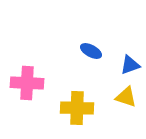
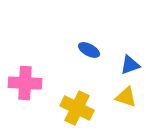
blue ellipse: moved 2 px left, 1 px up
pink cross: moved 2 px left
yellow cross: rotated 24 degrees clockwise
